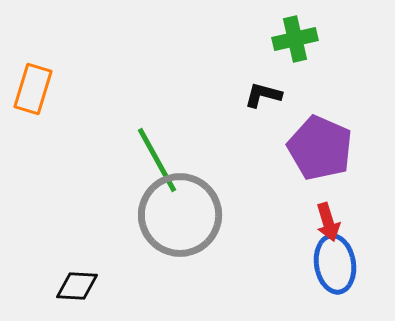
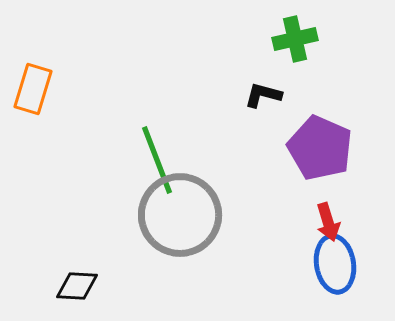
green line: rotated 8 degrees clockwise
